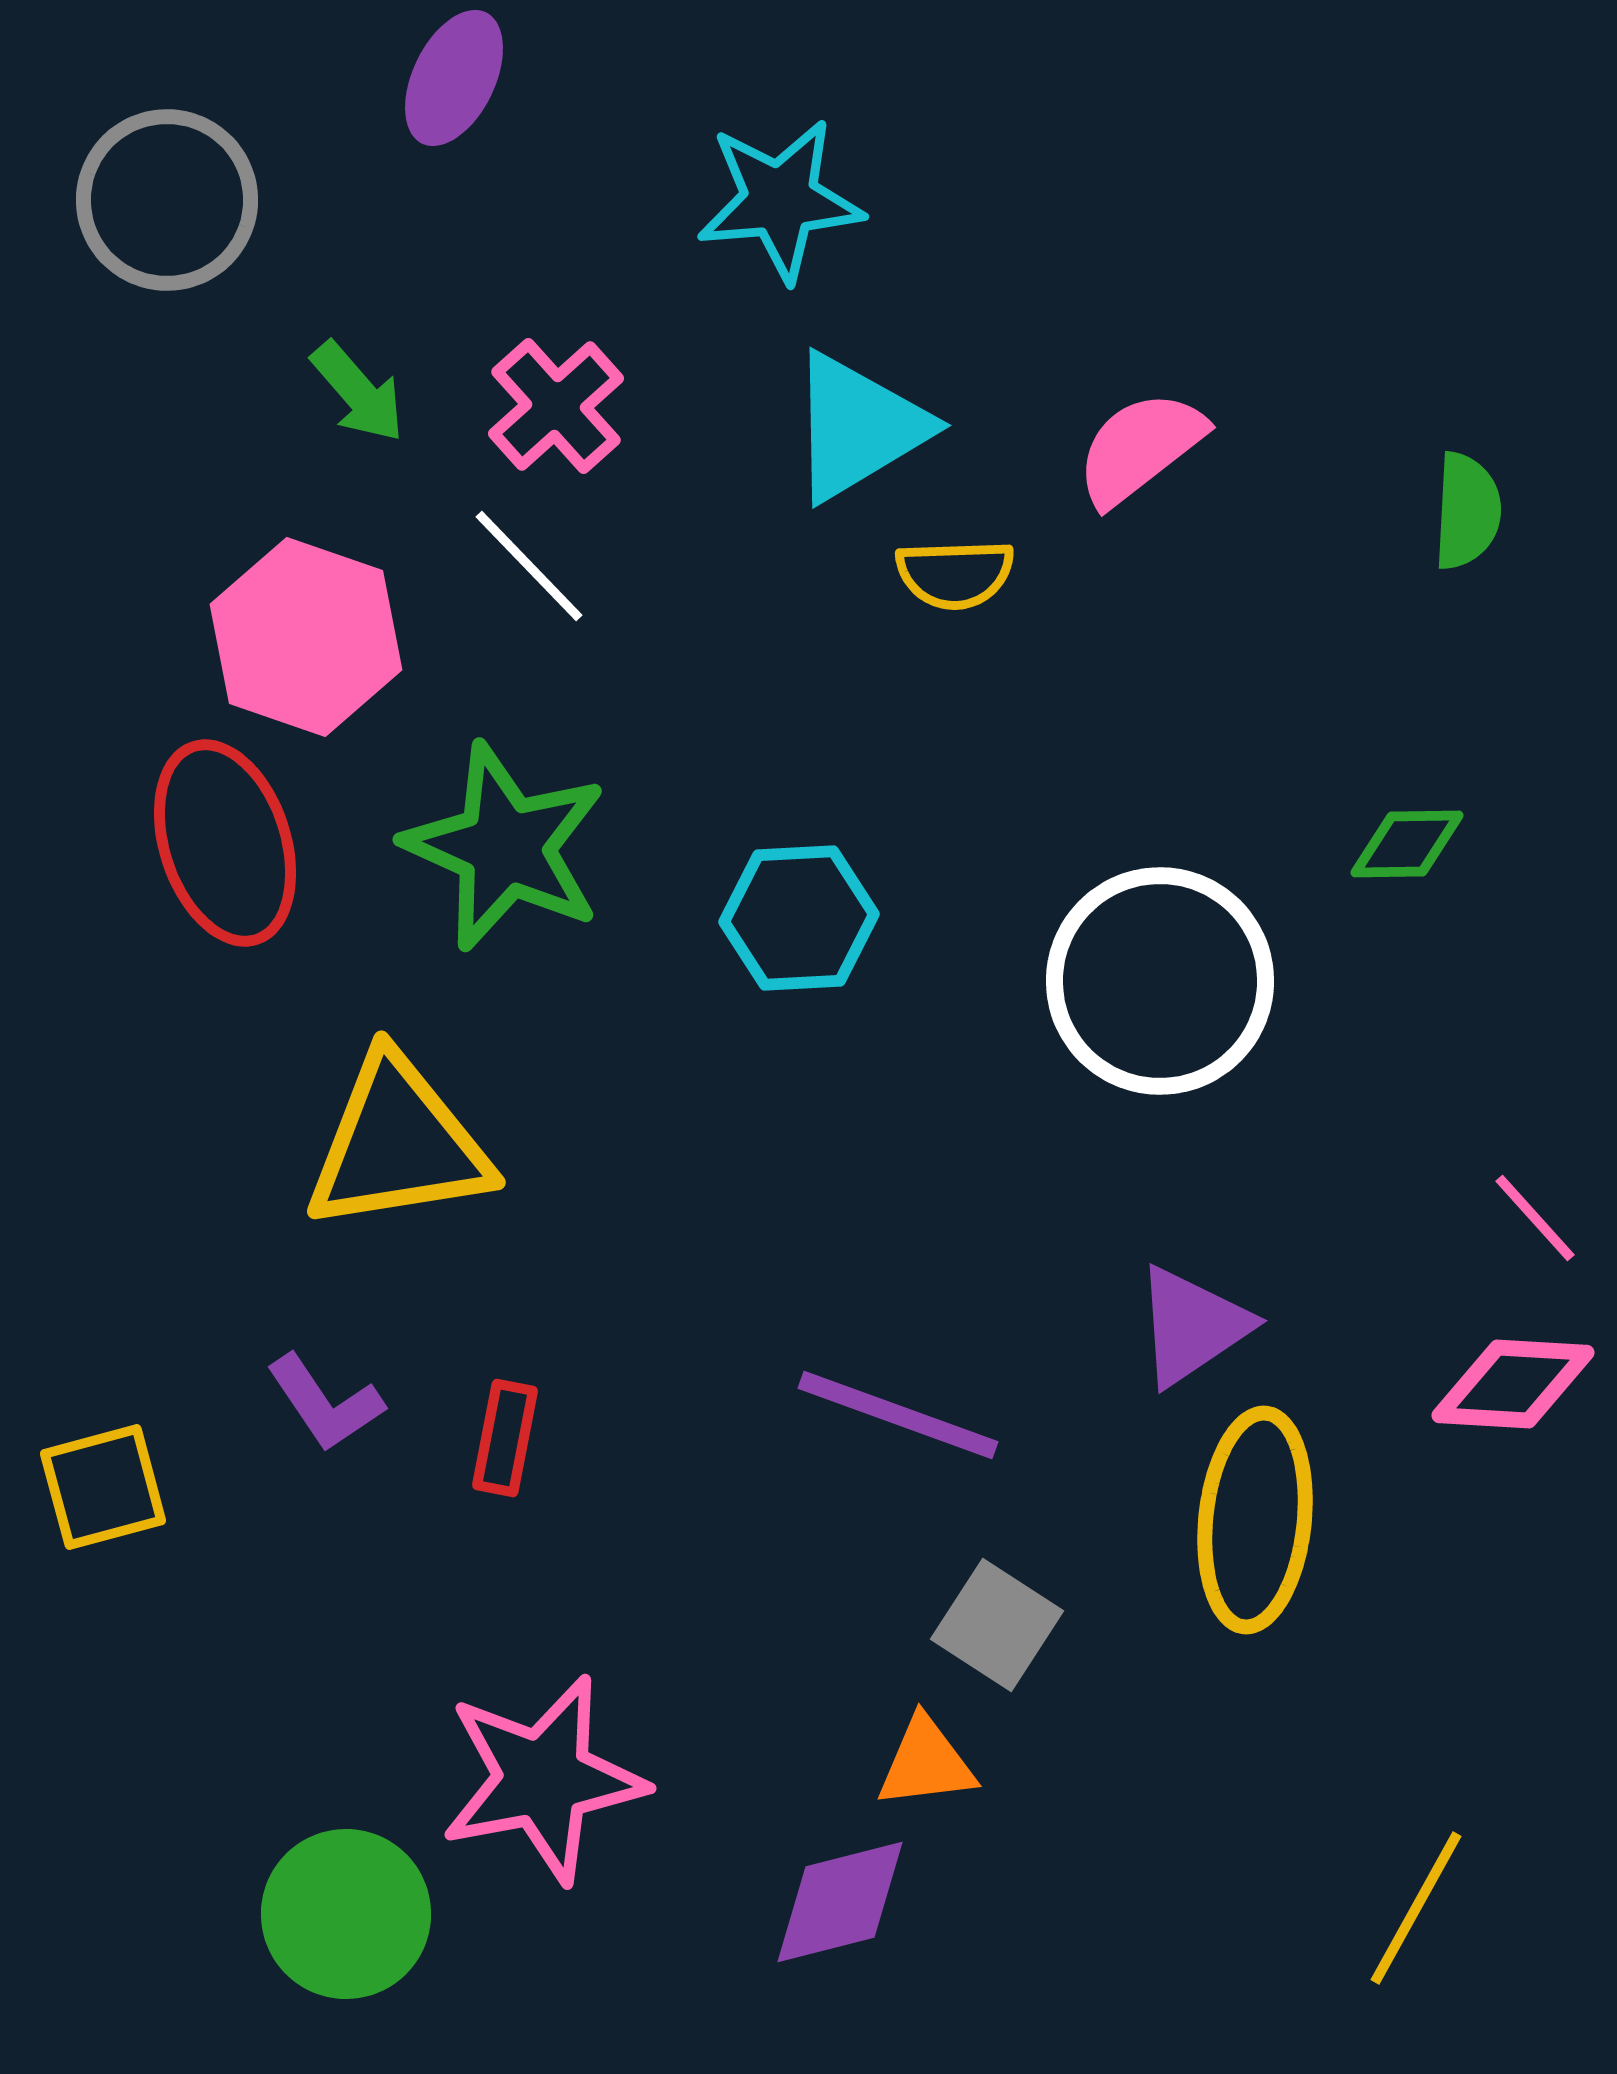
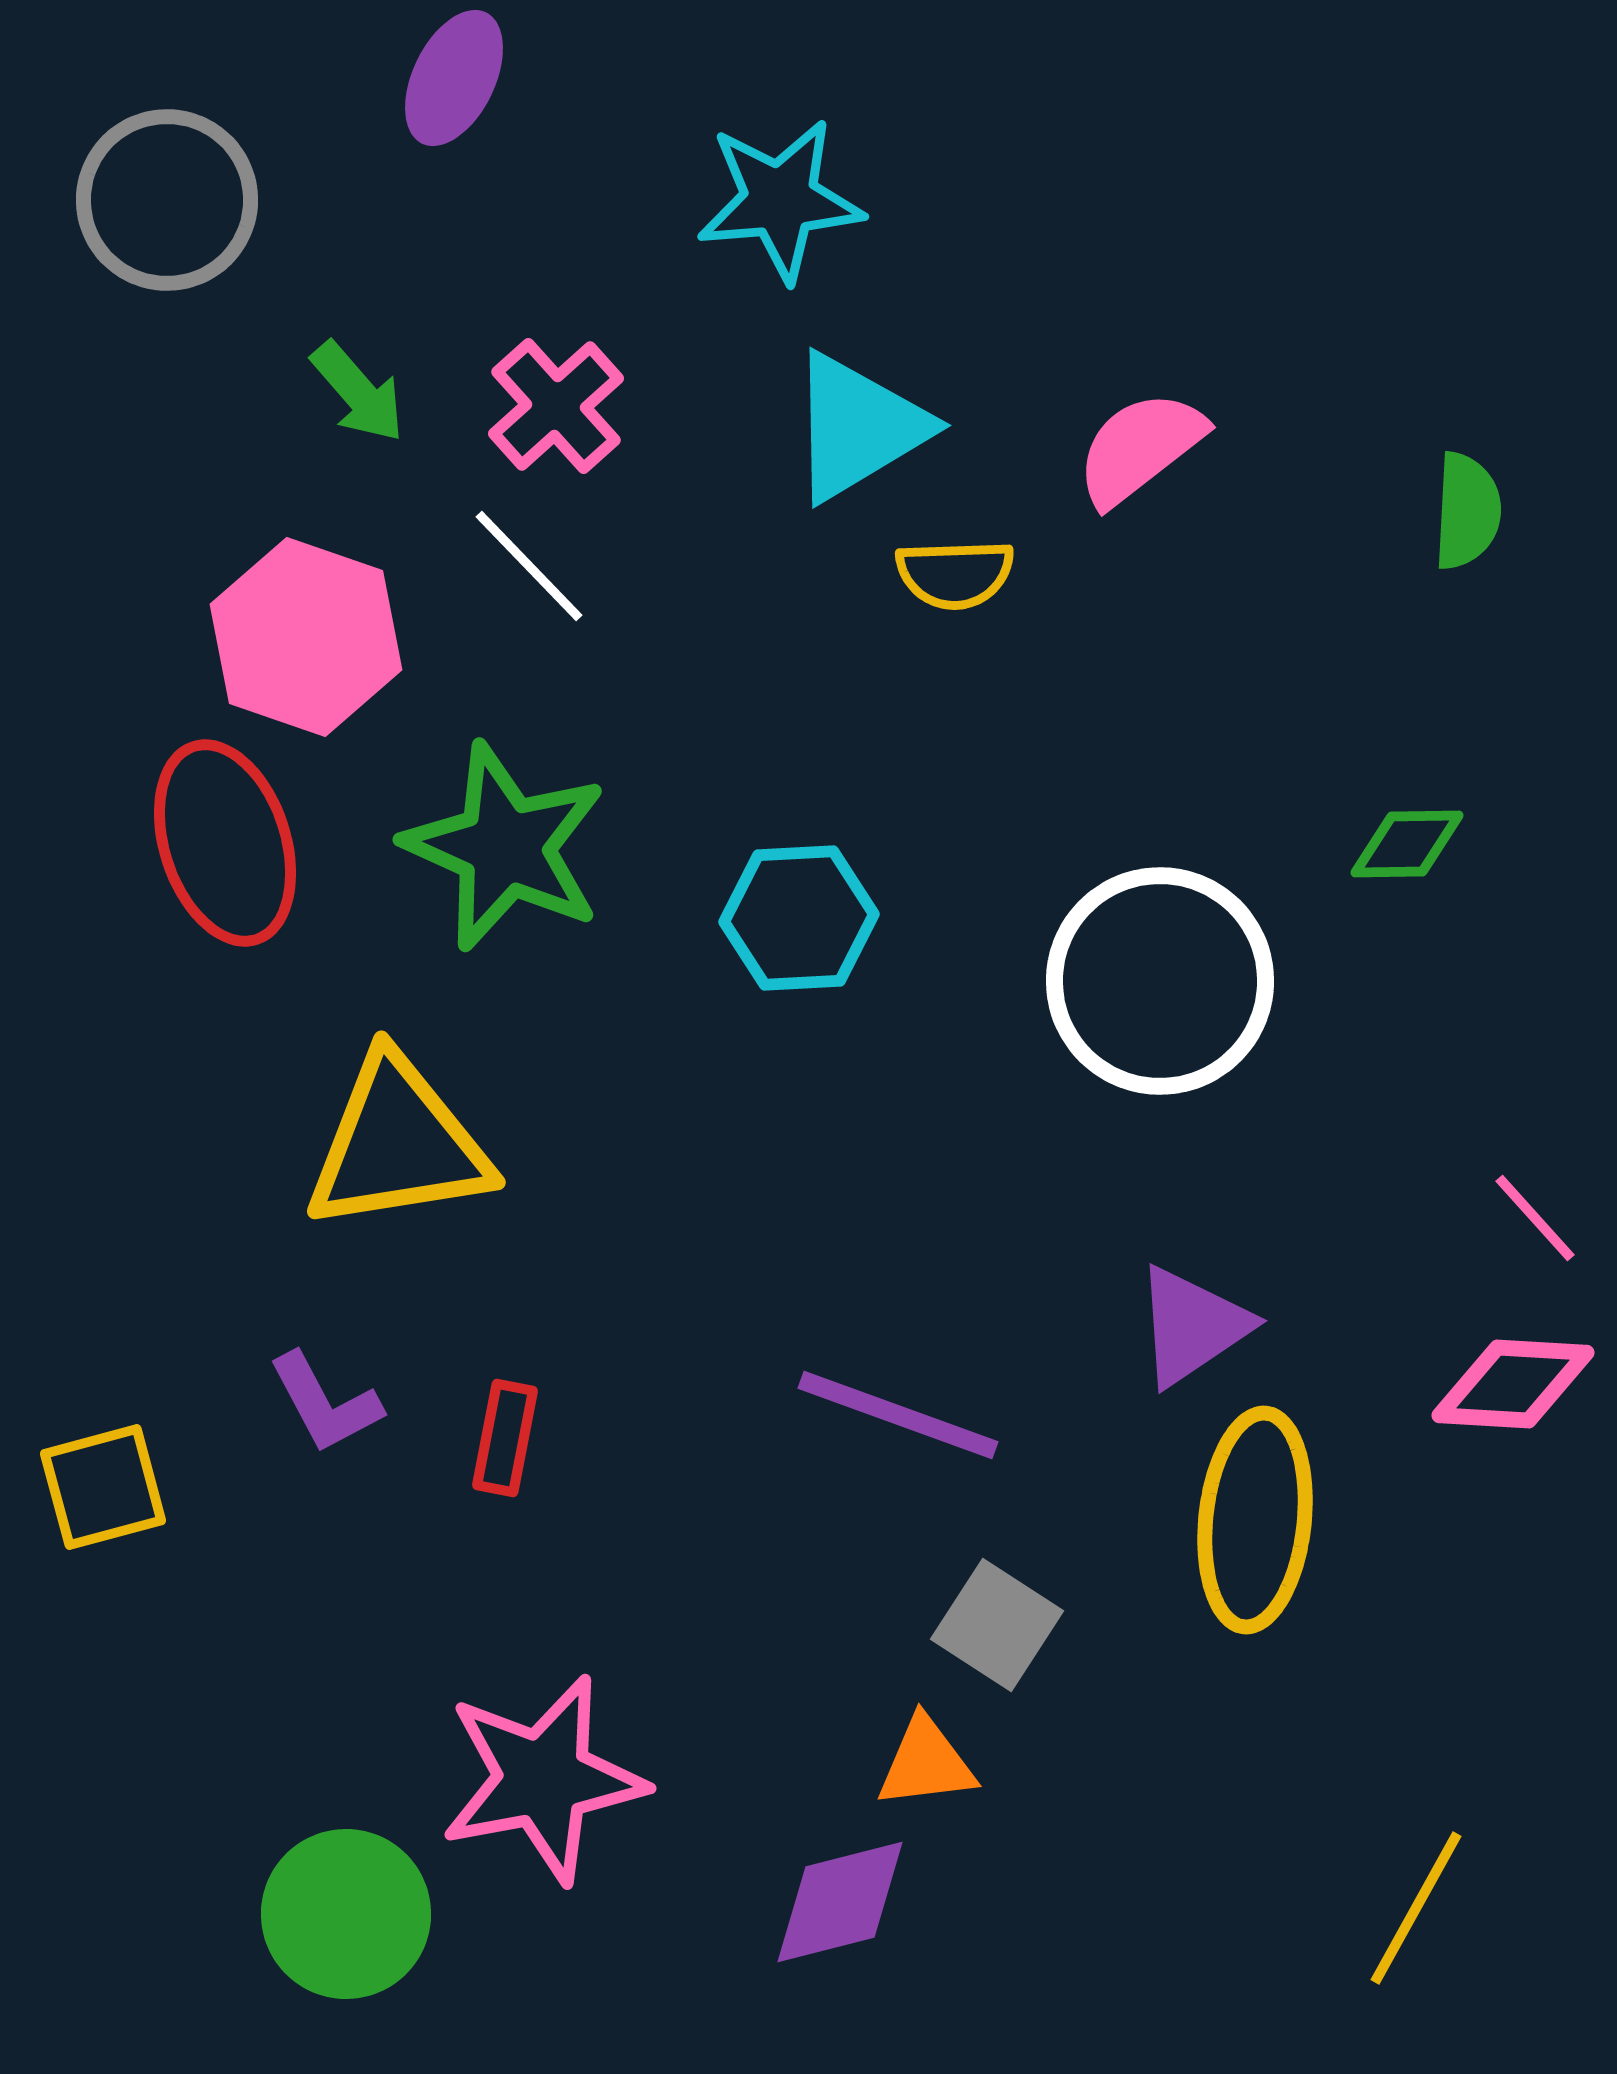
purple L-shape: rotated 6 degrees clockwise
